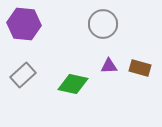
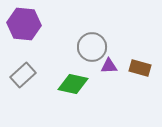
gray circle: moved 11 px left, 23 px down
